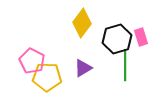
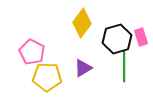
pink pentagon: moved 9 px up
green line: moved 1 px left, 1 px down
